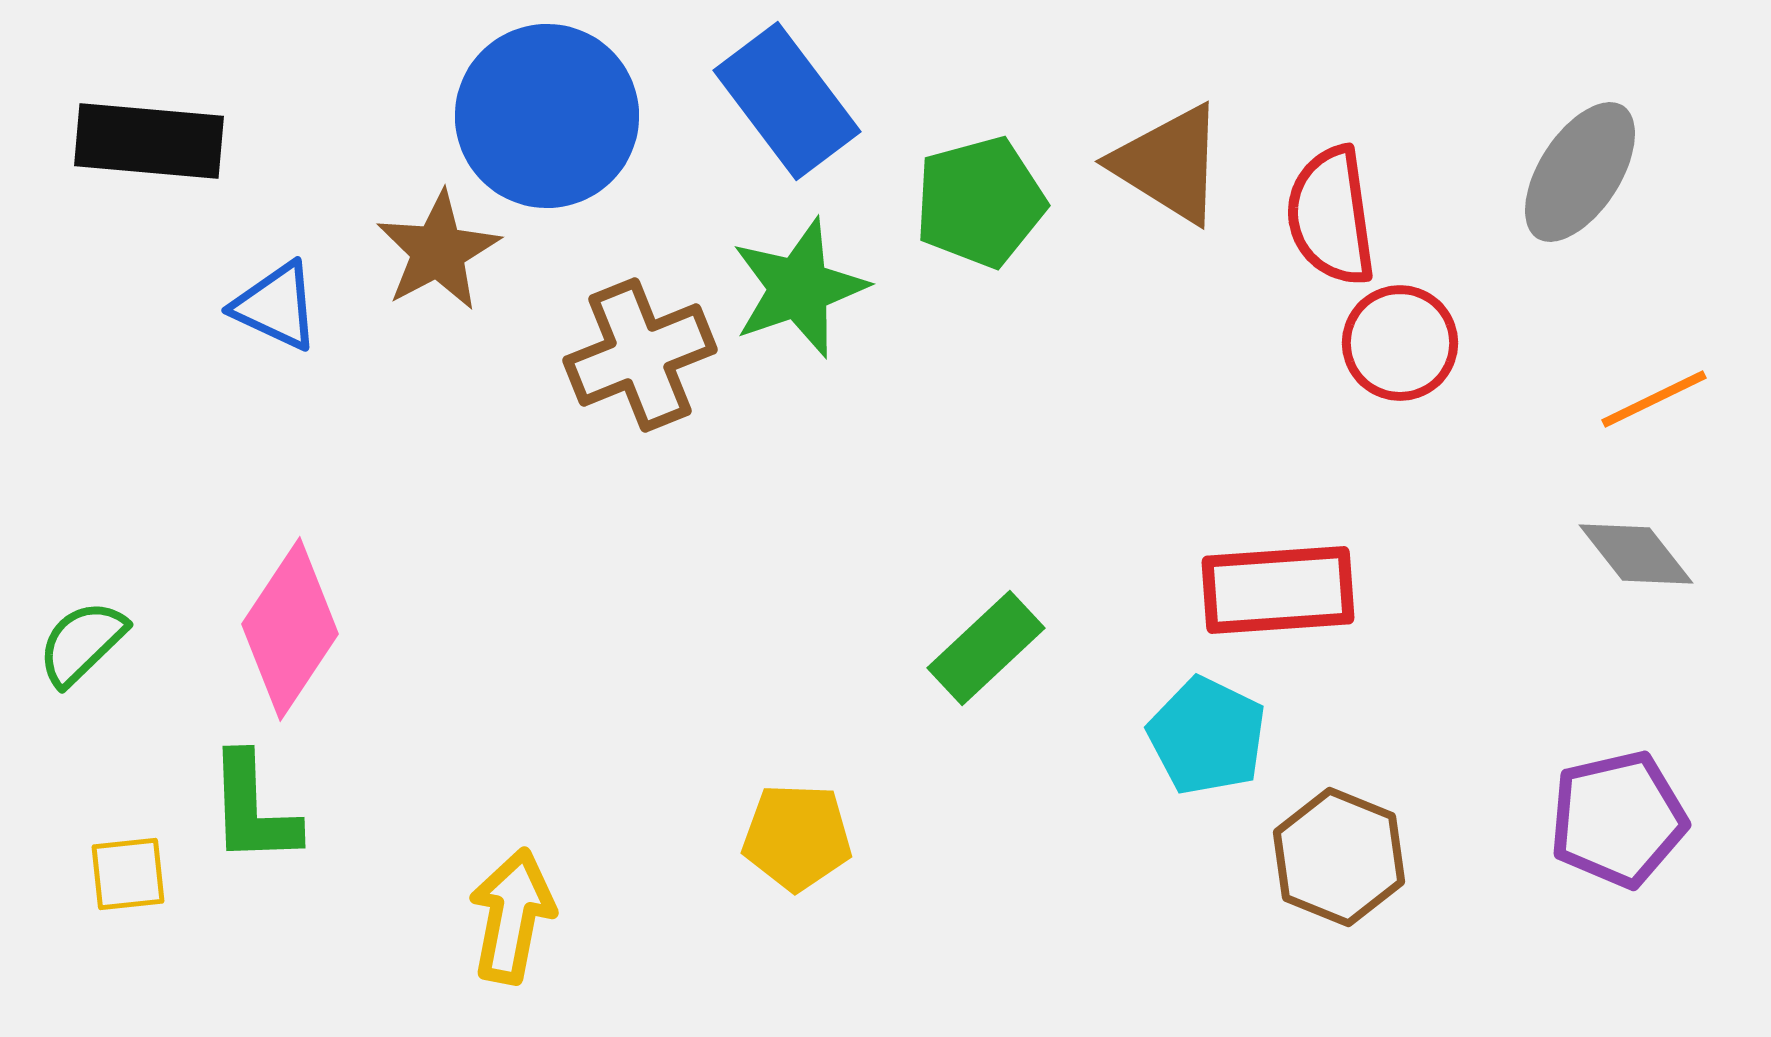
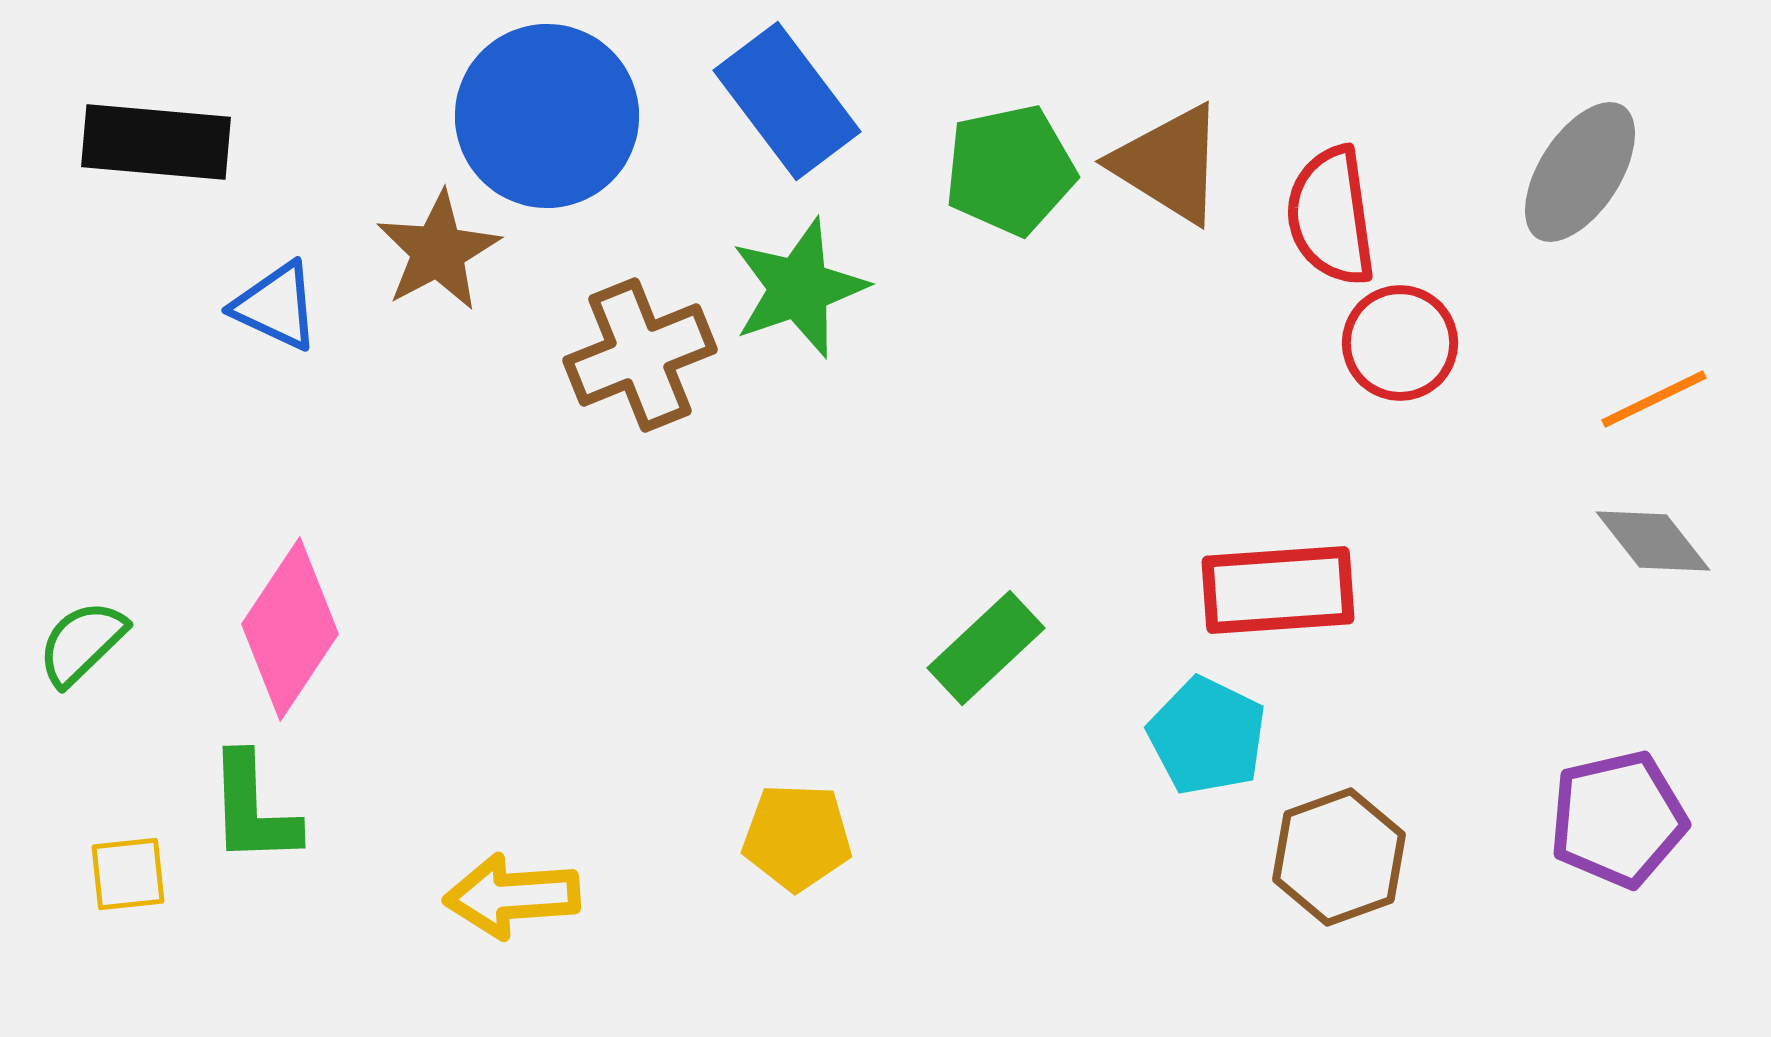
black rectangle: moved 7 px right, 1 px down
green pentagon: moved 30 px right, 32 px up; rotated 3 degrees clockwise
gray diamond: moved 17 px right, 13 px up
brown hexagon: rotated 18 degrees clockwise
yellow arrow: moved 20 px up; rotated 105 degrees counterclockwise
